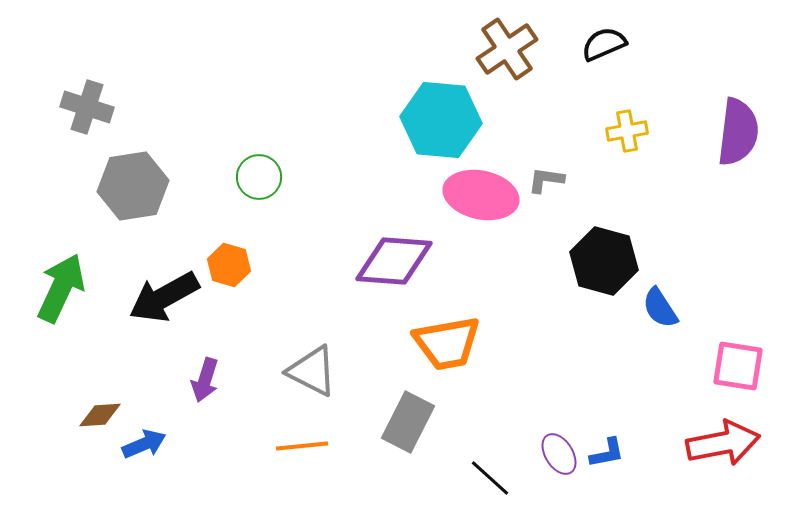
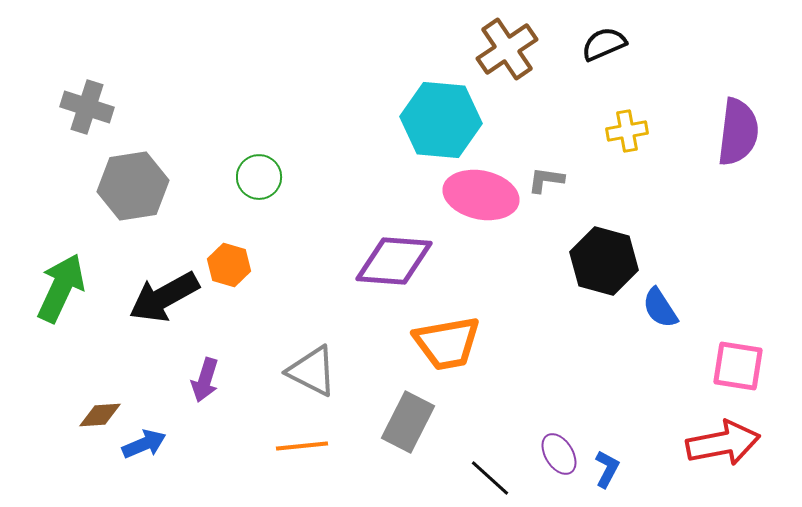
blue L-shape: moved 16 px down; rotated 51 degrees counterclockwise
